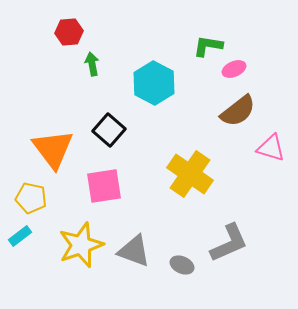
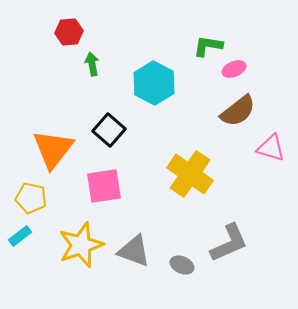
orange triangle: rotated 15 degrees clockwise
